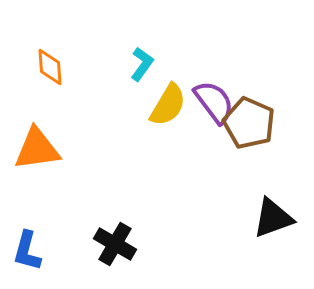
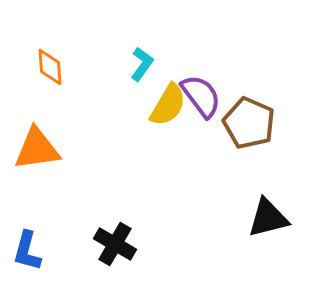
purple semicircle: moved 13 px left, 6 px up
black triangle: moved 5 px left; rotated 6 degrees clockwise
